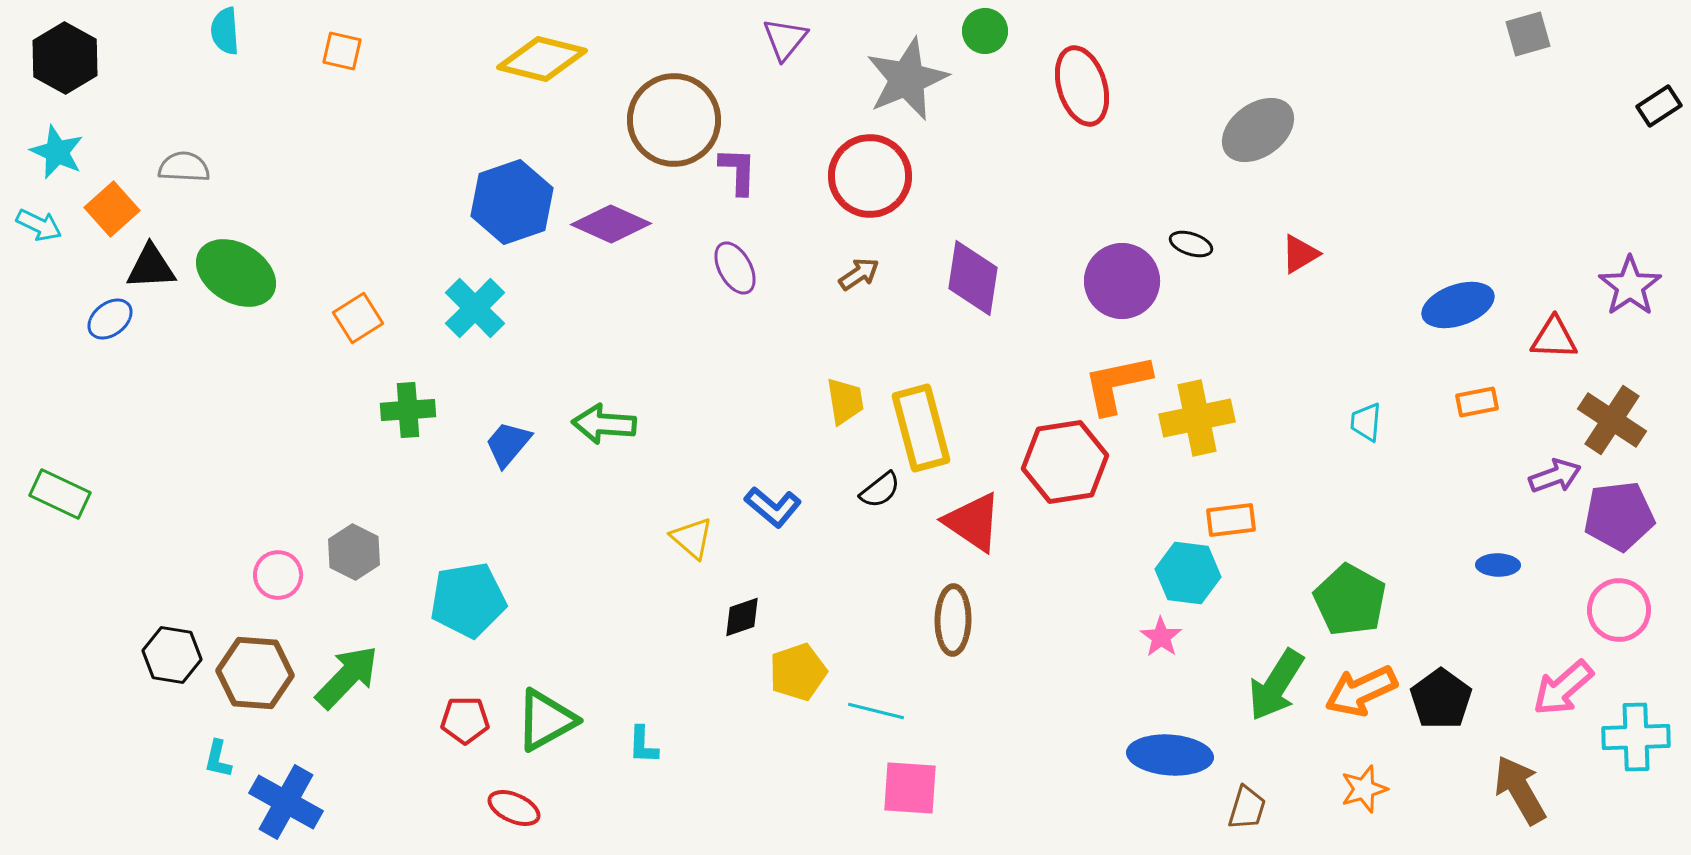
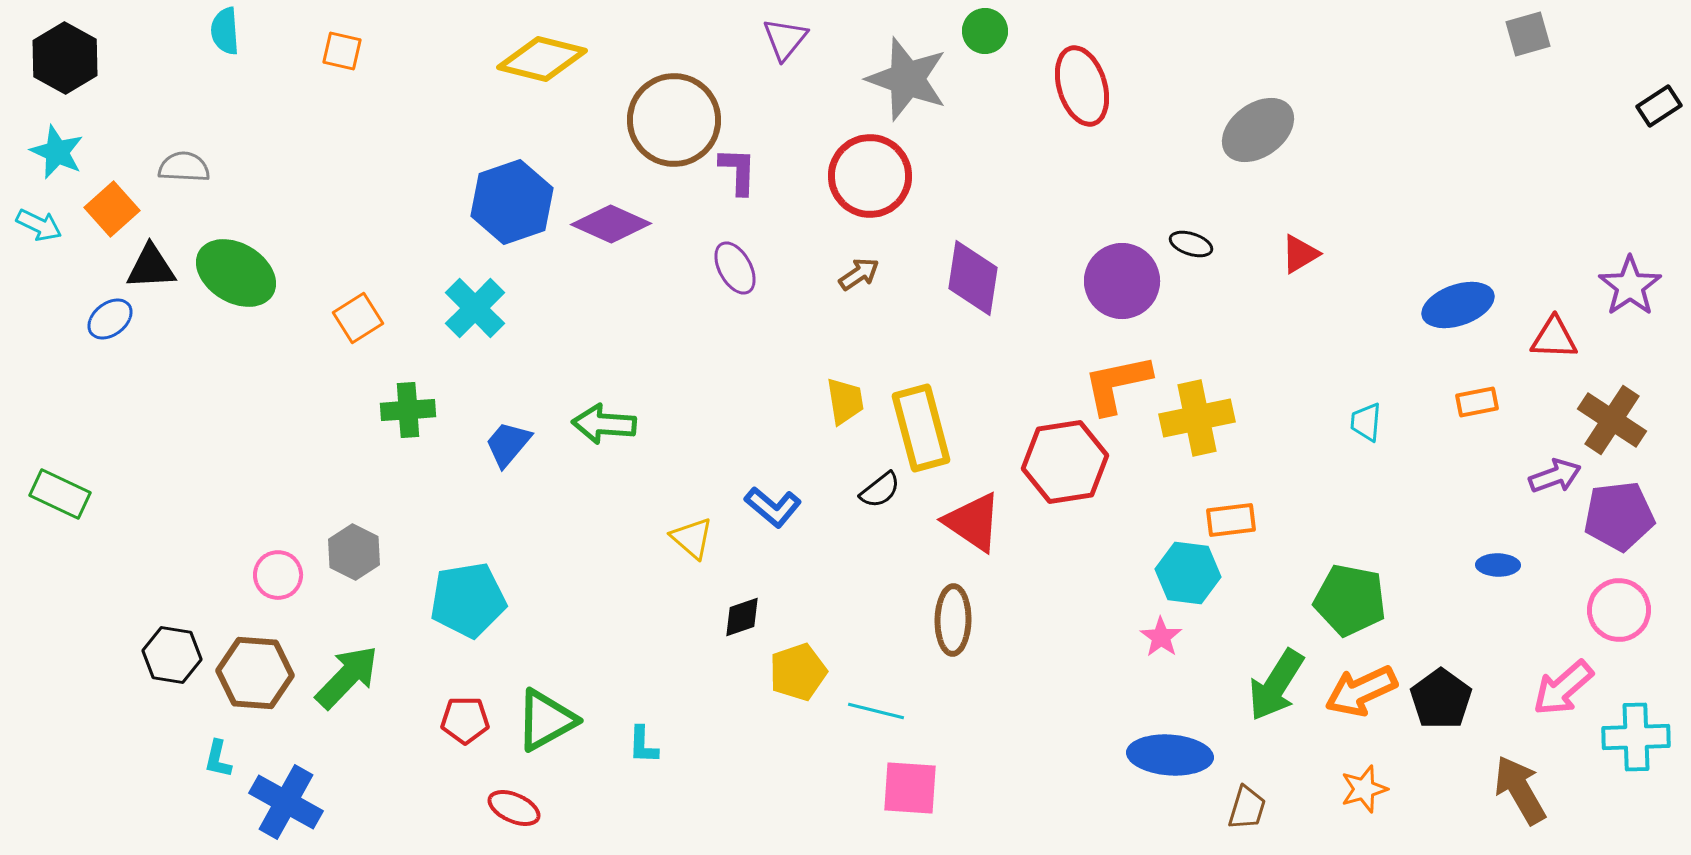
gray star at (907, 79): rotated 30 degrees counterclockwise
green pentagon at (1350, 600): rotated 18 degrees counterclockwise
